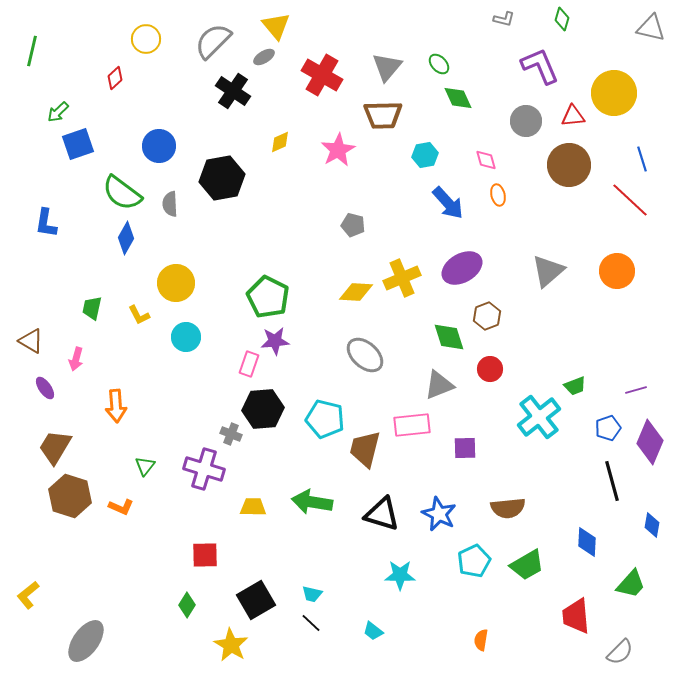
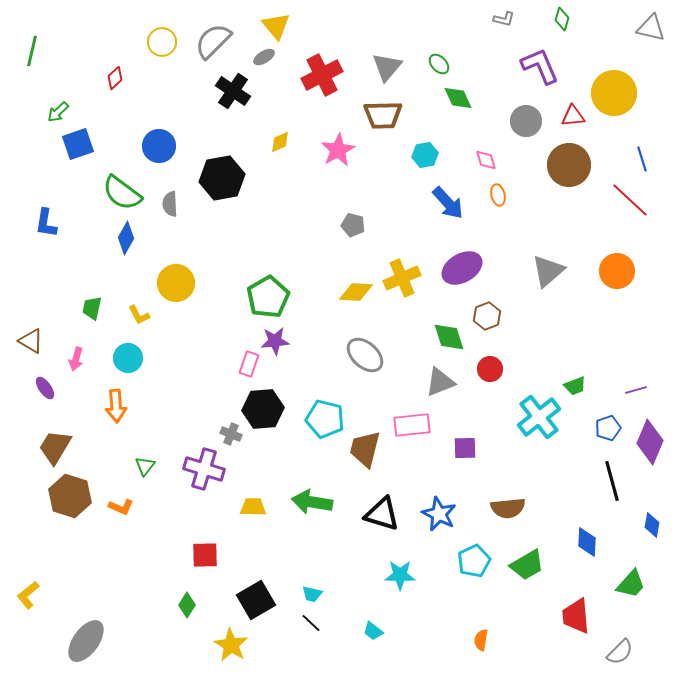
yellow circle at (146, 39): moved 16 px right, 3 px down
red cross at (322, 75): rotated 33 degrees clockwise
green pentagon at (268, 297): rotated 15 degrees clockwise
cyan circle at (186, 337): moved 58 px left, 21 px down
gray triangle at (439, 385): moved 1 px right, 3 px up
